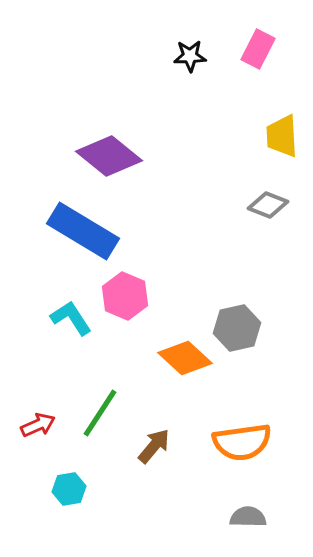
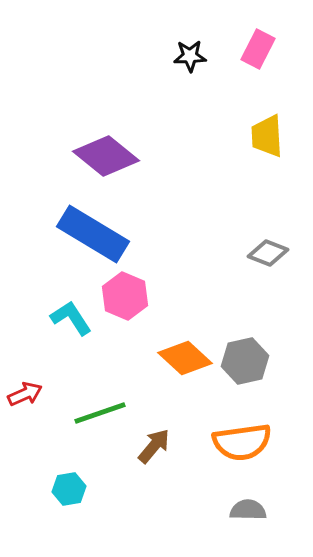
yellow trapezoid: moved 15 px left
purple diamond: moved 3 px left
gray diamond: moved 48 px down
blue rectangle: moved 10 px right, 3 px down
gray hexagon: moved 8 px right, 33 px down
green line: rotated 38 degrees clockwise
red arrow: moved 13 px left, 31 px up
gray semicircle: moved 7 px up
